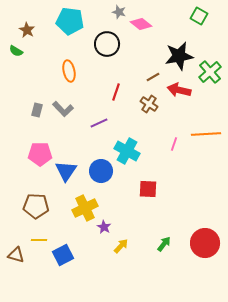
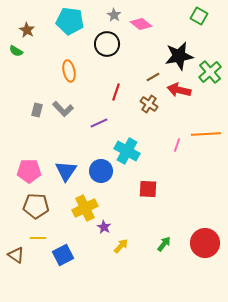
gray star: moved 5 px left, 3 px down; rotated 16 degrees clockwise
pink line: moved 3 px right, 1 px down
pink pentagon: moved 11 px left, 17 px down
yellow line: moved 1 px left, 2 px up
brown triangle: rotated 18 degrees clockwise
